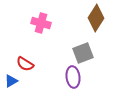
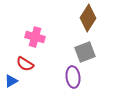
brown diamond: moved 8 px left
pink cross: moved 6 px left, 14 px down
gray square: moved 2 px right, 1 px up
